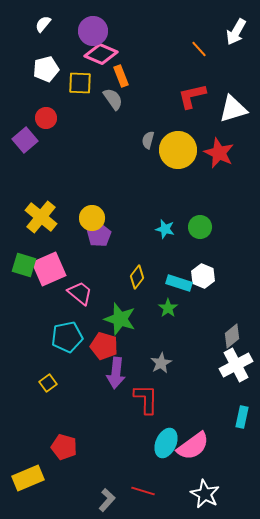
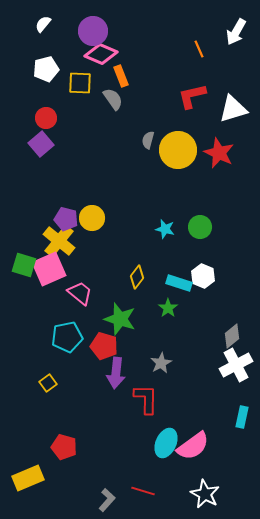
orange line at (199, 49): rotated 18 degrees clockwise
purple square at (25, 140): moved 16 px right, 4 px down
yellow cross at (41, 217): moved 18 px right, 24 px down
purple pentagon at (99, 235): moved 33 px left, 16 px up; rotated 25 degrees counterclockwise
